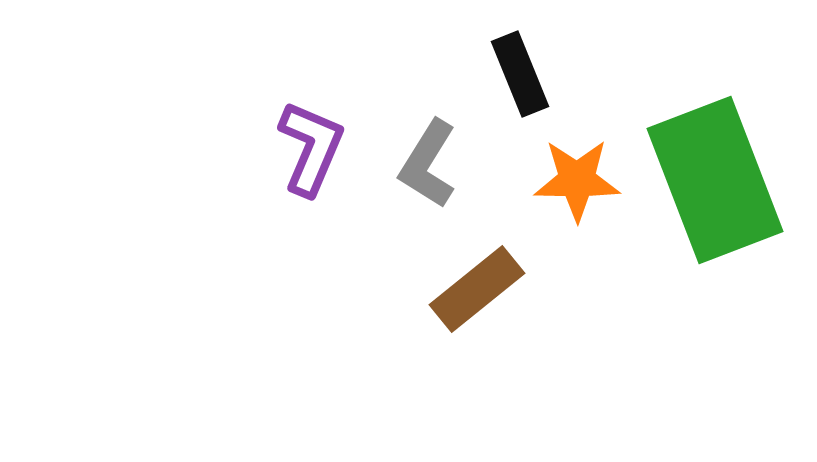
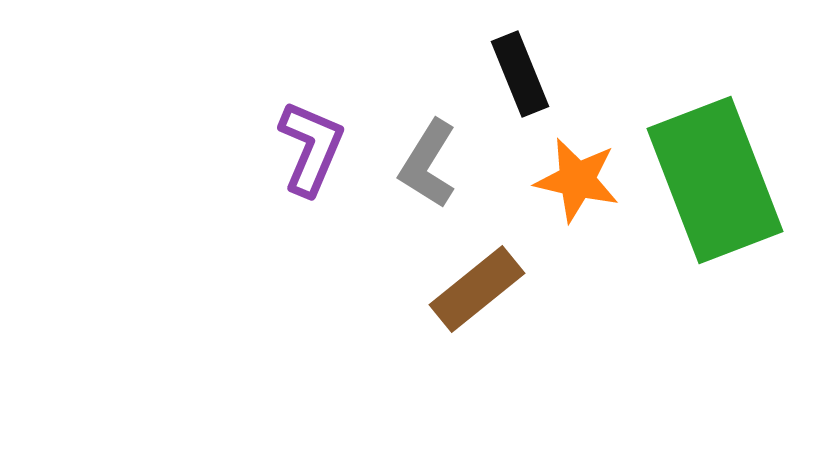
orange star: rotated 12 degrees clockwise
